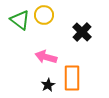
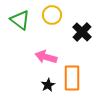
yellow circle: moved 8 px right
